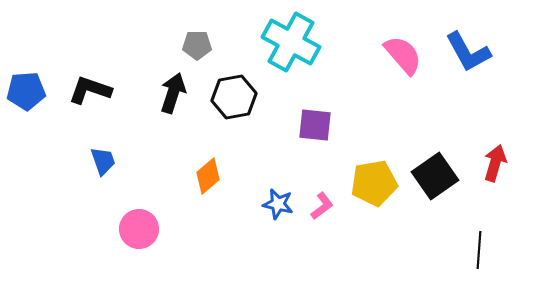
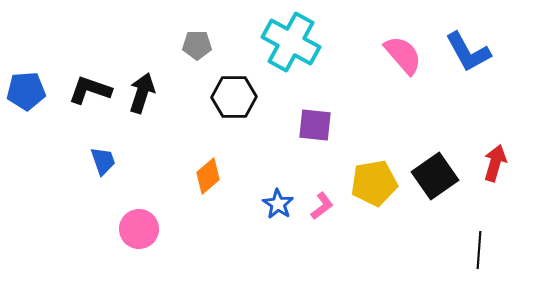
black arrow: moved 31 px left
black hexagon: rotated 9 degrees clockwise
blue star: rotated 20 degrees clockwise
